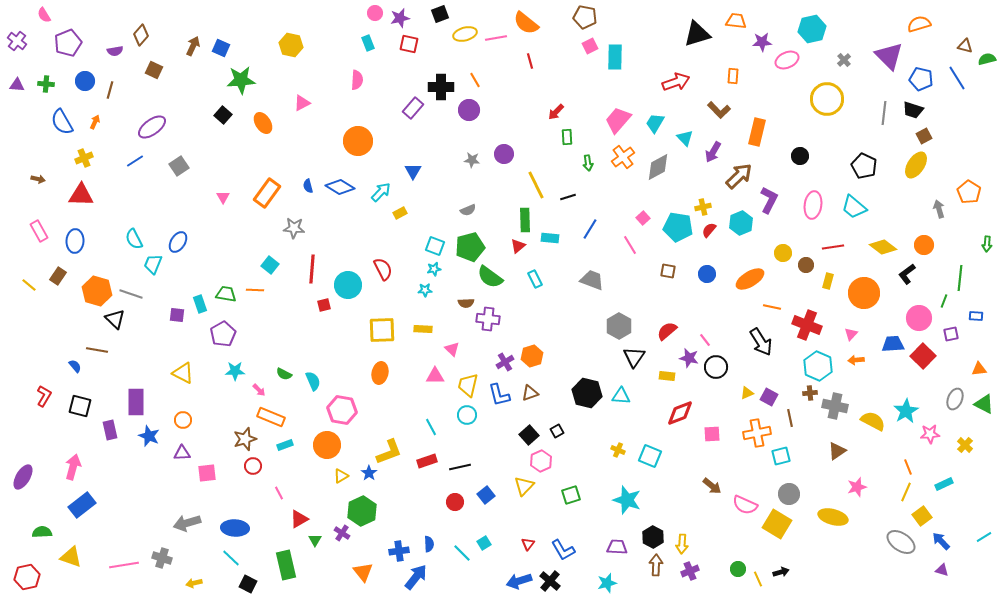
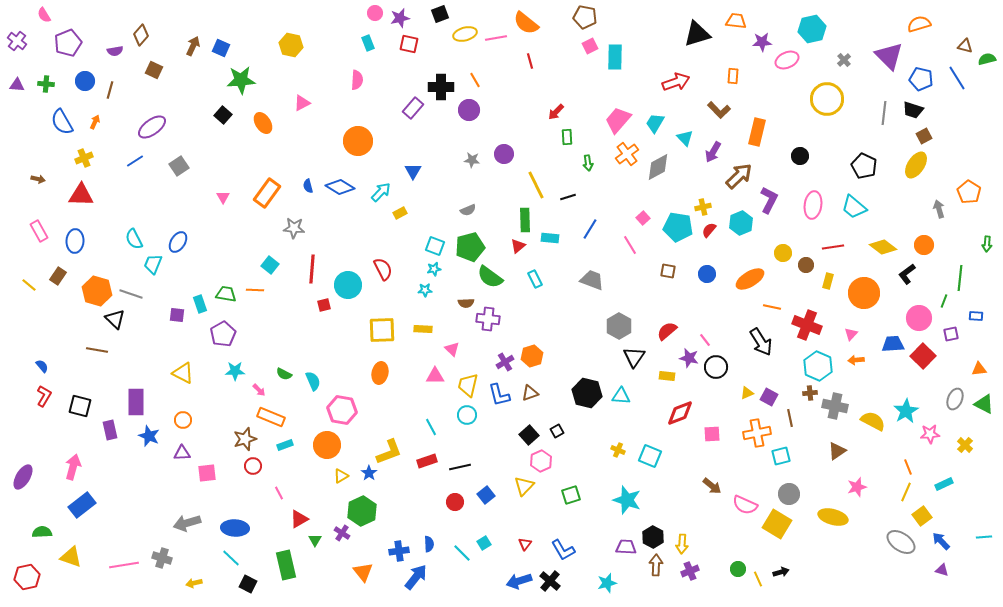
orange cross at (623, 157): moved 4 px right, 3 px up
blue semicircle at (75, 366): moved 33 px left
cyan line at (984, 537): rotated 28 degrees clockwise
red triangle at (528, 544): moved 3 px left
purple trapezoid at (617, 547): moved 9 px right
